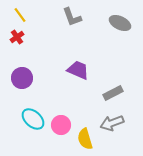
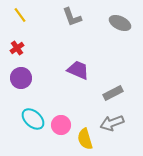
red cross: moved 11 px down
purple circle: moved 1 px left
